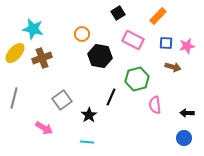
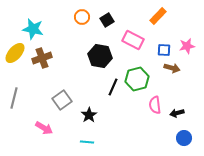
black square: moved 11 px left, 7 px down
orange circle: moved 17 px up
blue square: moved 2 px left, 7 px down
brown arrow: moved 1 px left, 1 px down
black line: moved 2 px right, 10 px up
black arrow: moved 10 px left; rotated 16 degrees counterclockwise
